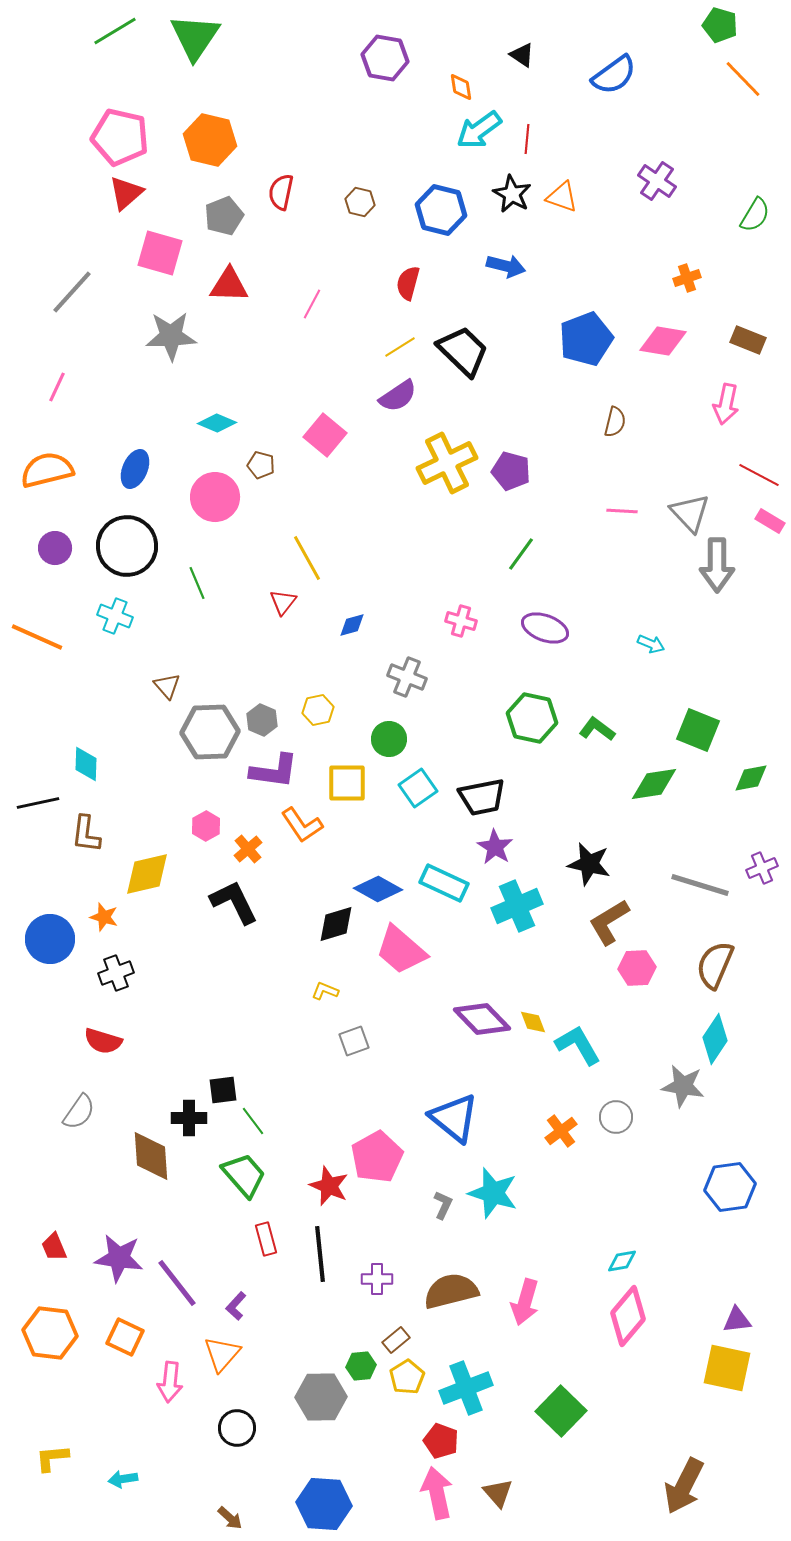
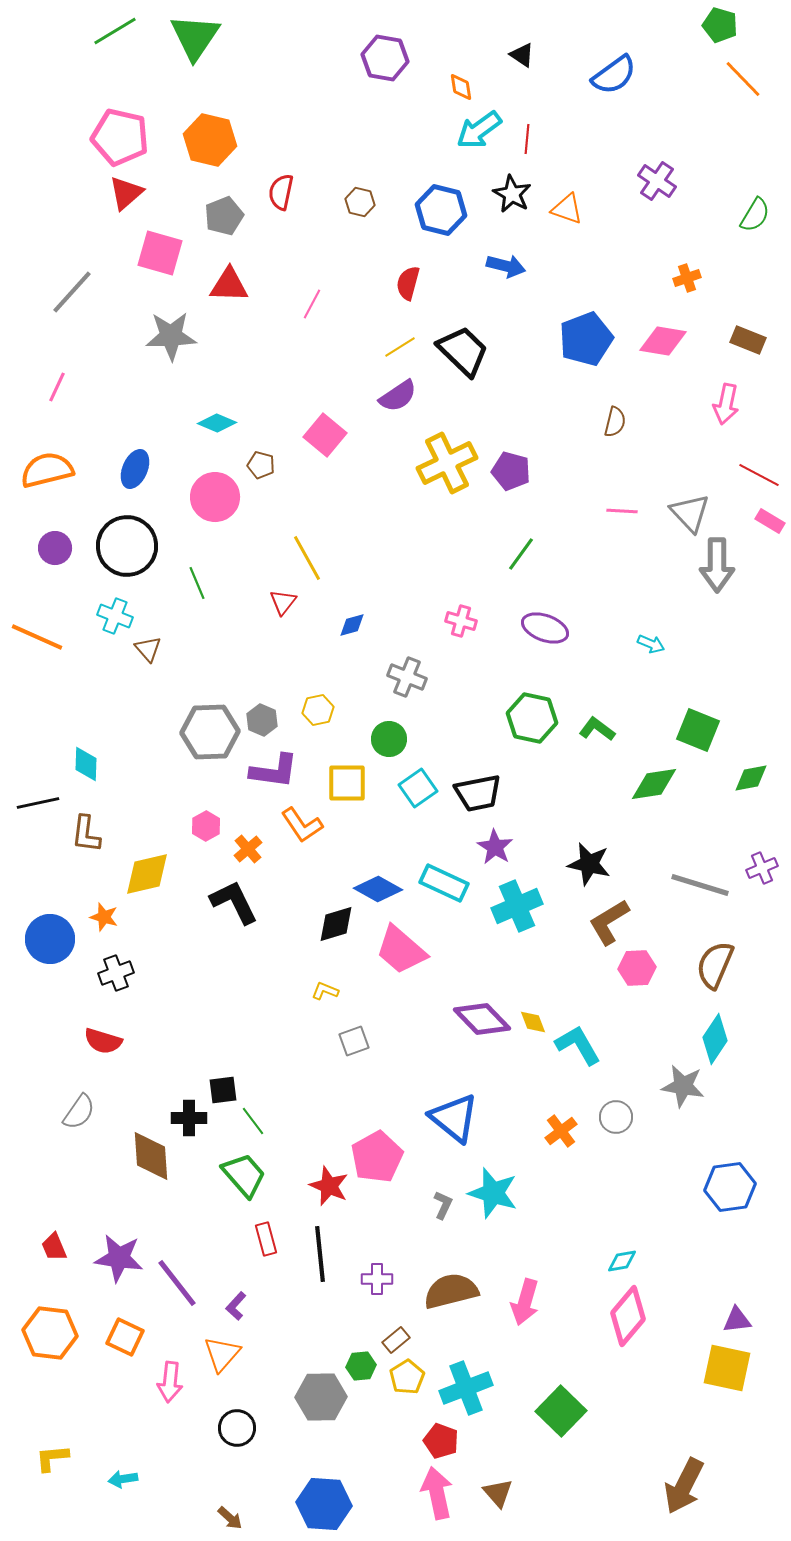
orange triangle at (562, 197): moved 5 px right, 12 px down
brown triangle at (167, 686): moved 19 px left, 37 px up
black trapezoid at (482, 797): moved 4 px left, 4 px up
